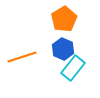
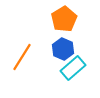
orange line: rotated 40 degrees counterclockwise
cyan rectangle: rotated 10 degrees clockwise
